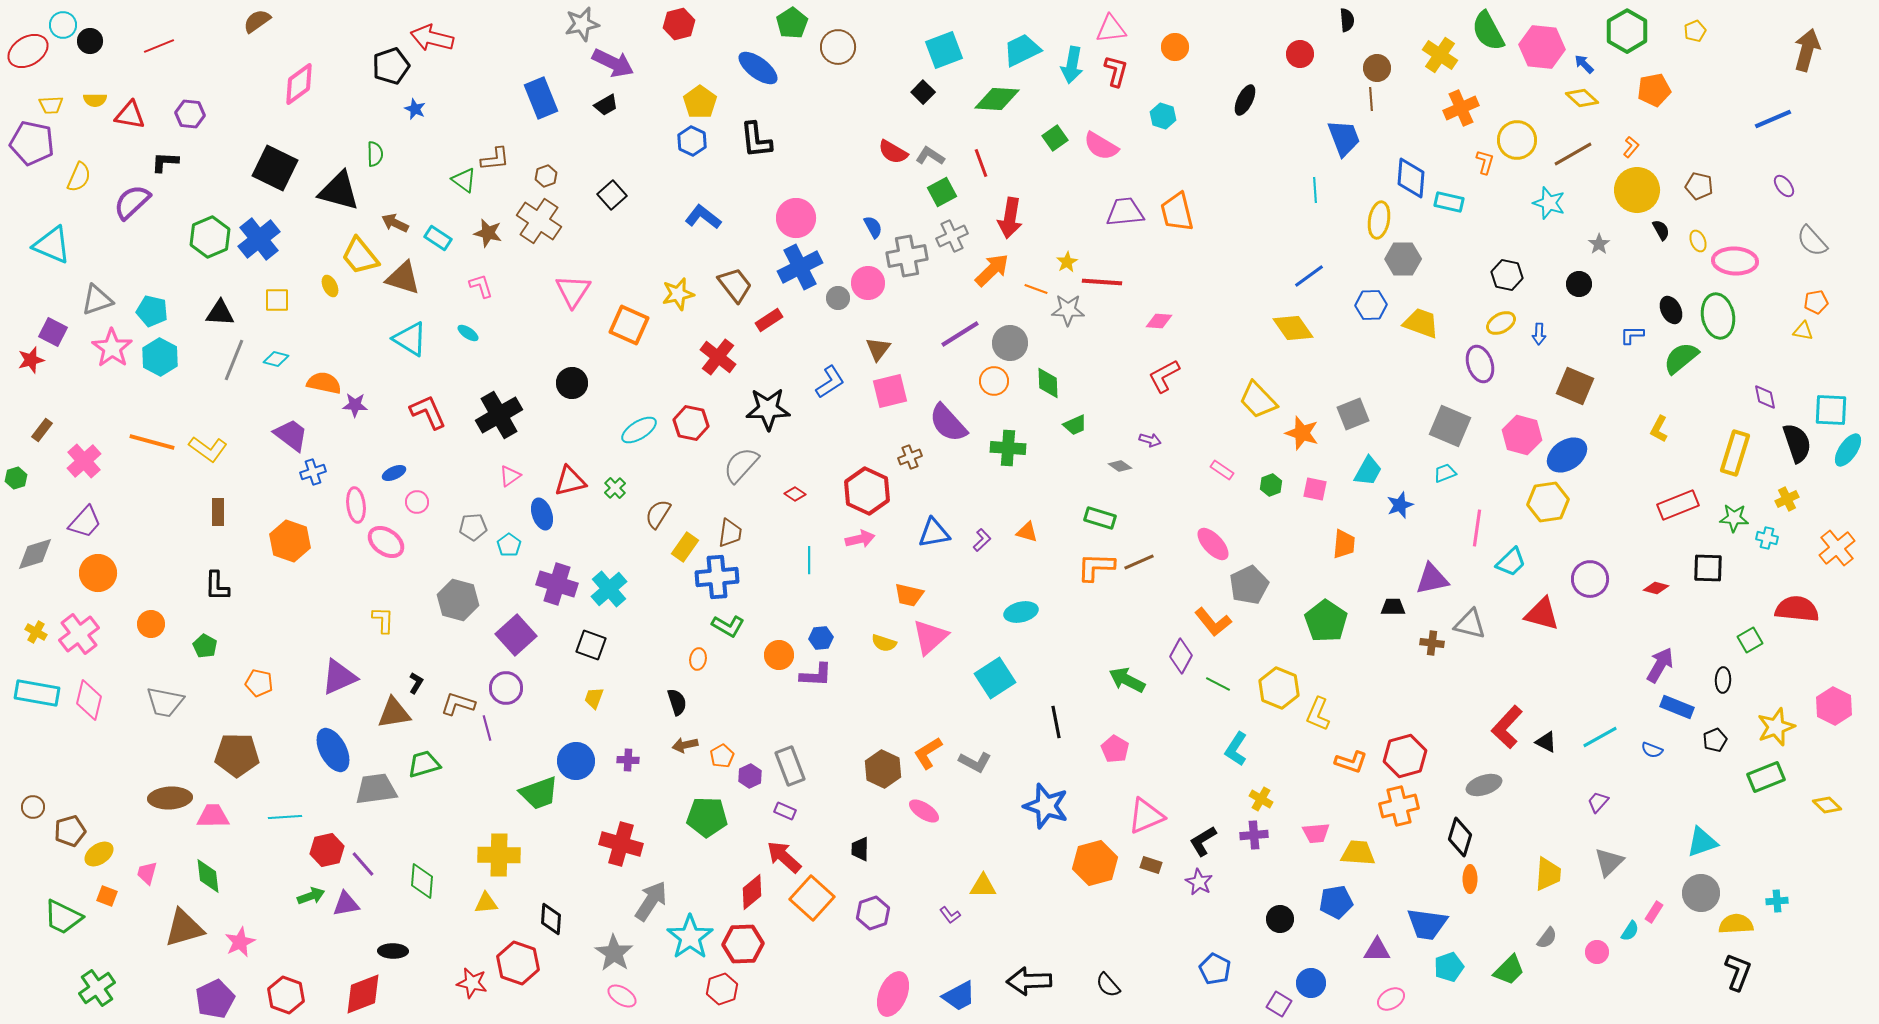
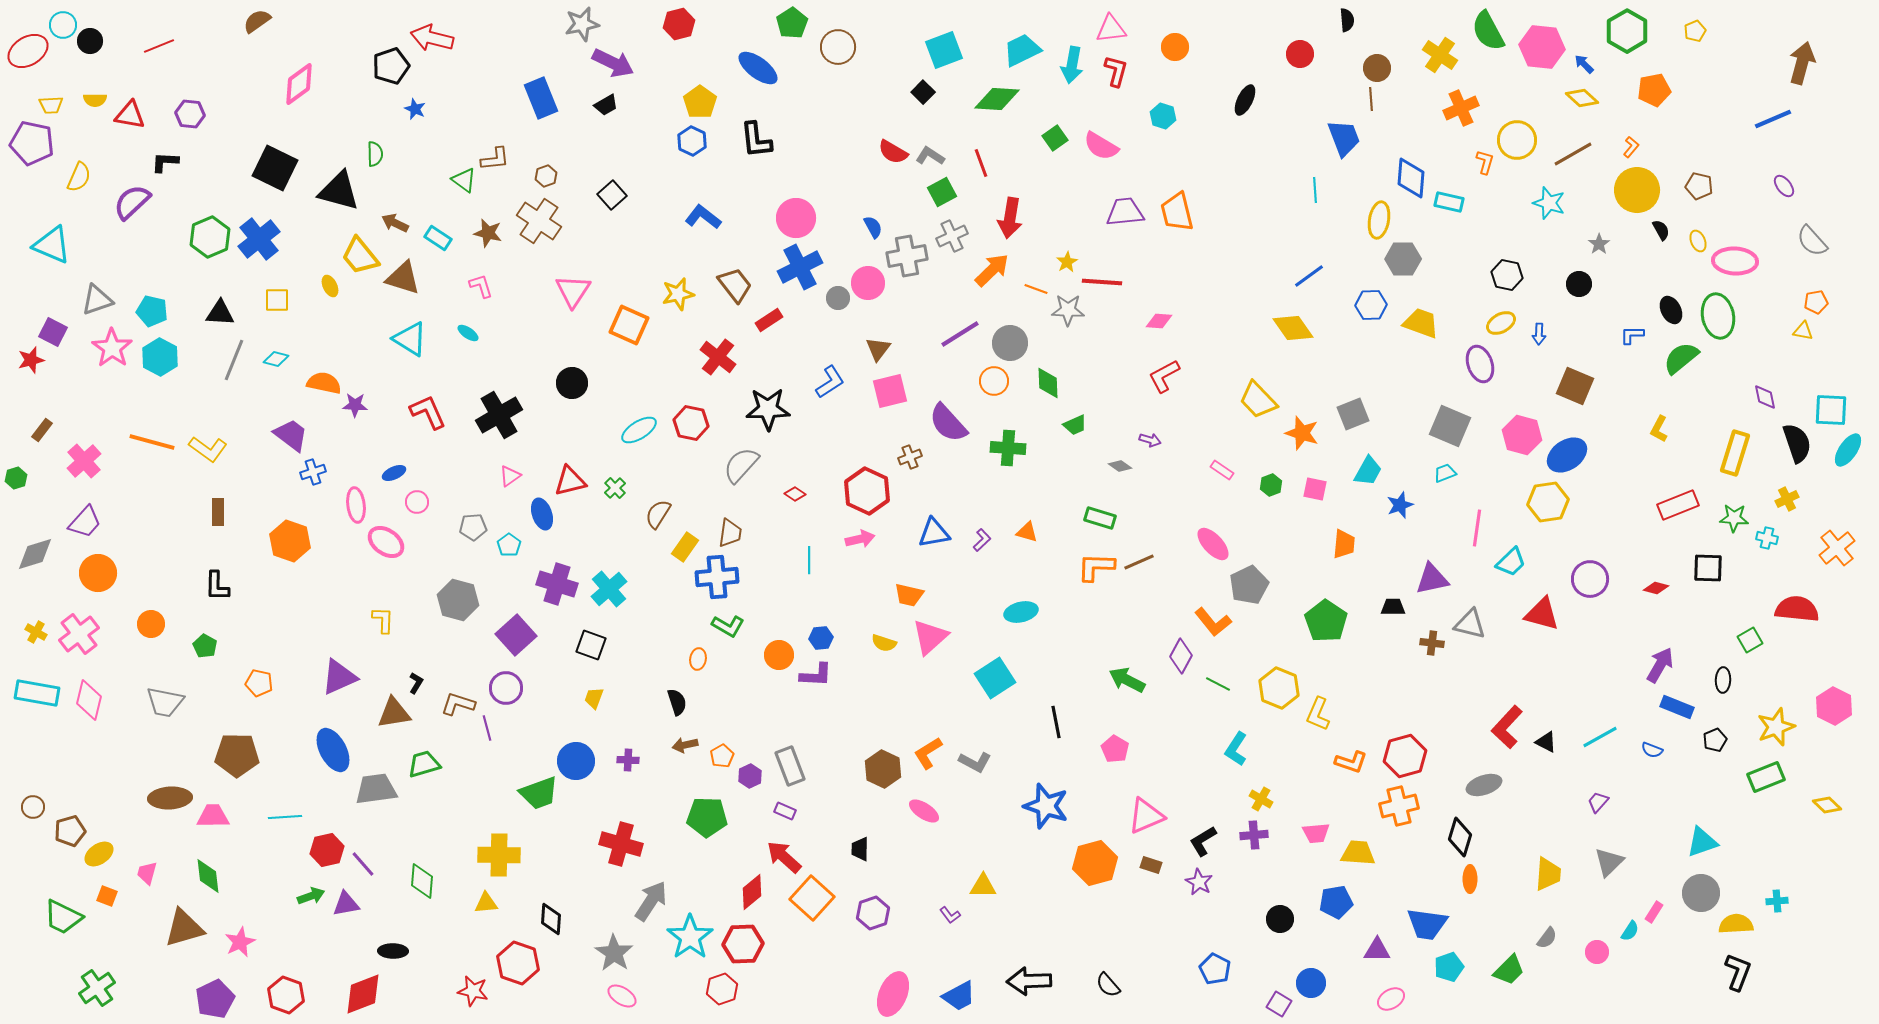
brown arrow at (1807, 50): moved 5 px left, 13 px down
red star at (472, 983): moved 1 px right, 8 px down
